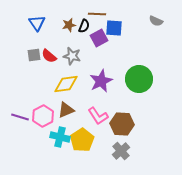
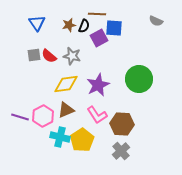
purple star: moved 3 px left, 4 px down
pink L-shape: moved 1 px left, 1 px up
